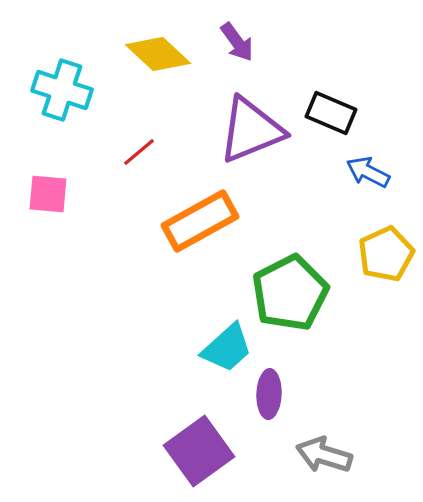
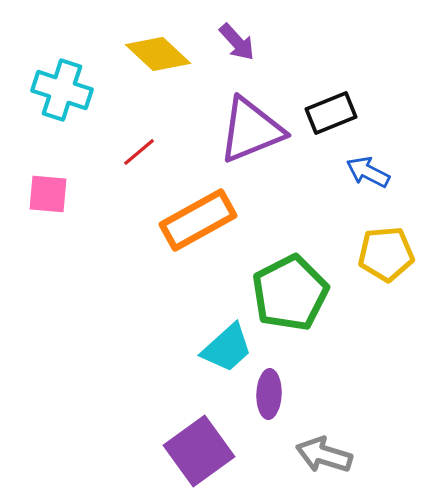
purple arrow: rotated 6 degrees counterclockwise
black rectangle: rotated 45 degrees counterclockwise
orange rectangle: moved 2 px left, 1 px up
yellow pentagon: rotated 20 degrees clockwise
